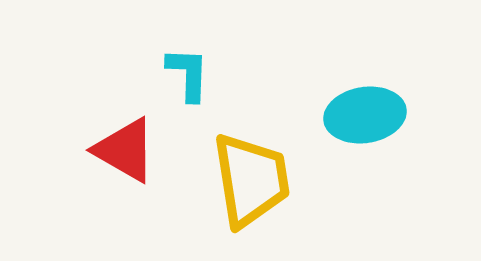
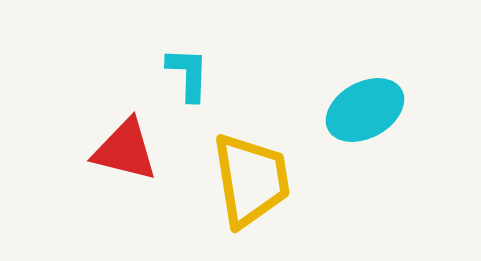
cyan ellipse: moved 5 px up; rotated 20 degrees counterclockwise
red triangle: rotated 16 degrees counterclockwise
